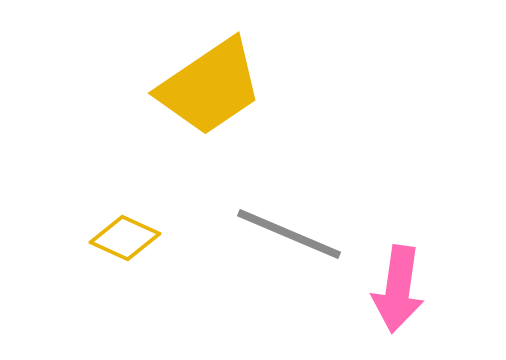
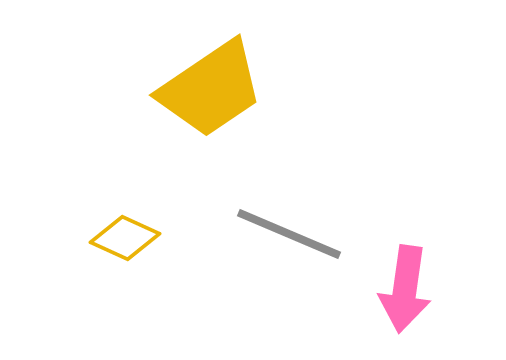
yellow trapezoid: moved 1 px right, 2 px down
pink arrow: moved 7 px right
